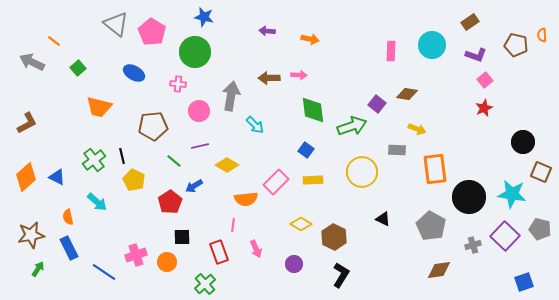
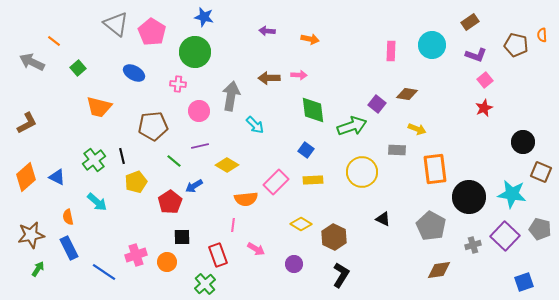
yellow pentagon at (134, 180): moved 2 px right, 2 px down; rotated 25 degrees clockwise
pink arrow at (256, 249): rotated 36 degrees counterclockwise
red rectangle at (219, 252): moved 1 px left, 3 px down
